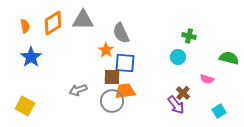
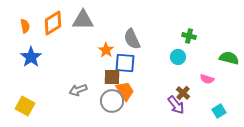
gray semicircle: moved 11 px right, 6 px down
orange trapezoid: rotated 65 degrees clockwise
